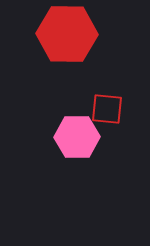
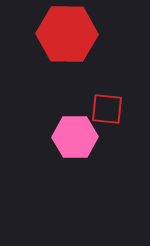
pink hexagon: moved 2 px left
